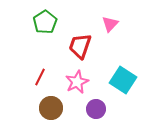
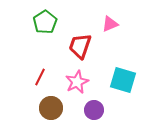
pink triangle: rotated 24 degrees clockwise
cyan square: rotated 16 degrees counterclockwise
purple circle: moved 2 px left, 1 px down
